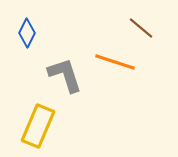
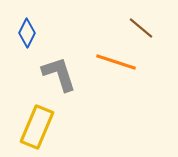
orange line: moved 1 px right
gray L-shape: moved 6 px left, 1 px up
yellow rectangle: moved 1 px left, 1 px down
